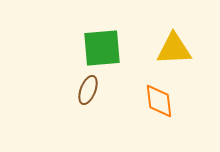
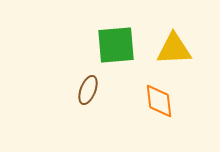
green square: moved 14 px right, 3 px up
